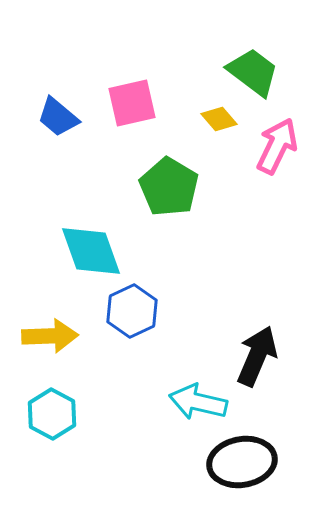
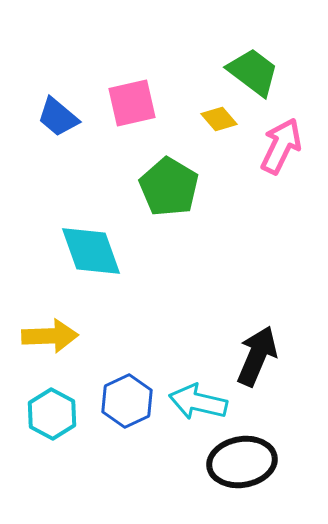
pink arrow: moved 4 px right
blue hexagon: moved 5 px left, 90 px down
